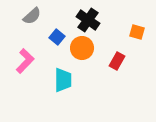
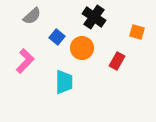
black cross: moved 6 px right, 3 px up
cyan trapezoid: moved 1 px right, 2 px down
